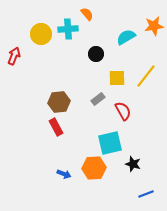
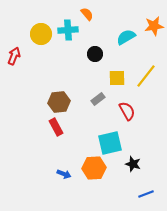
cyan cross: moved 1 px down
black circle: moved 1 px left
red semicircle: moved 4 px right
